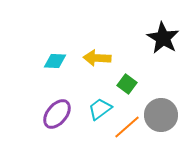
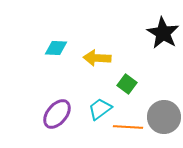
black star: moved 5 px up
cyan diamond: moved 1 px right, 13 px up
gray circle: moved 3 px right, 2 px down
orange line: moved 1 px right; rotated 44 degrees clockwise
